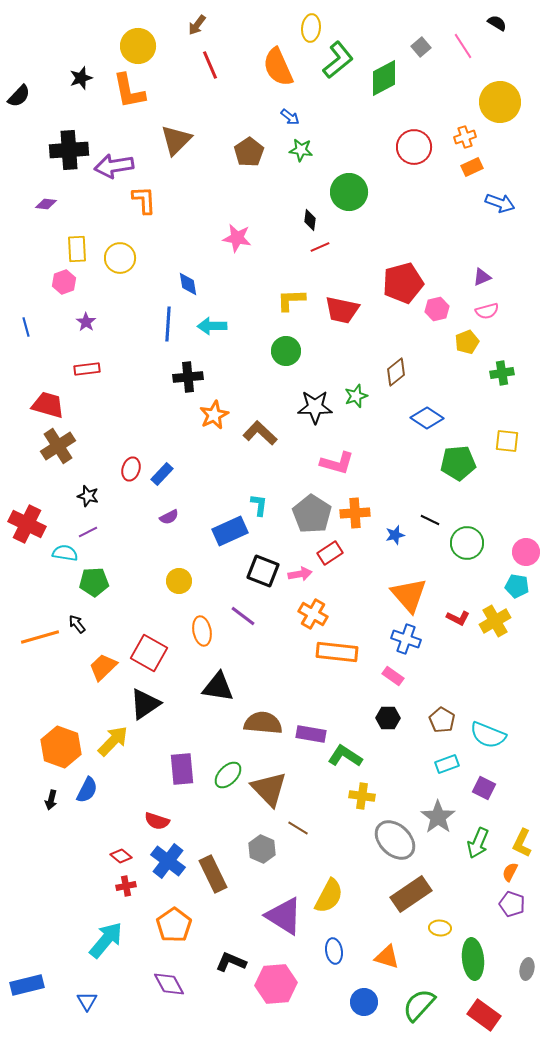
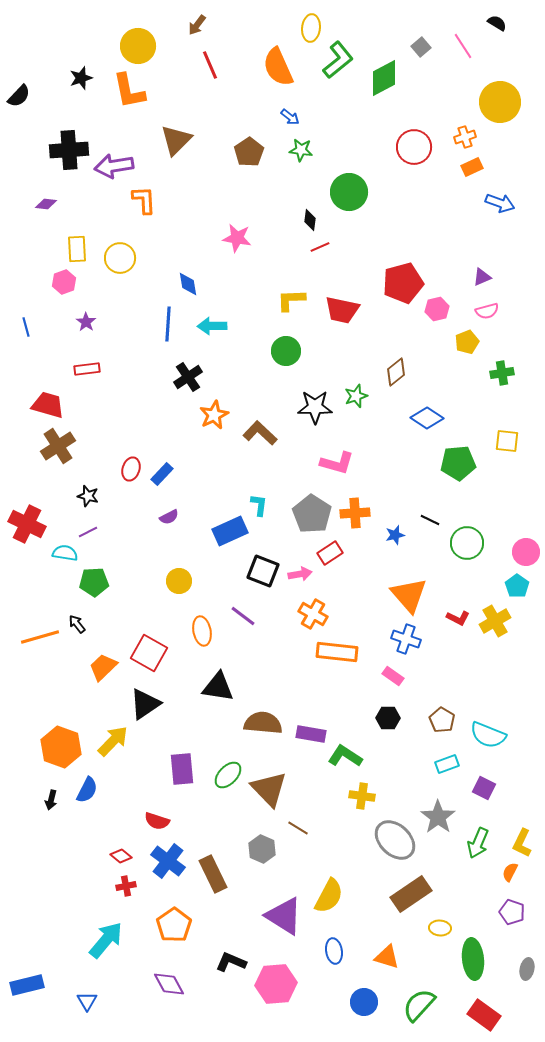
black cross at (188, 377): rotated 28 degrees counterclockwise
cyan pentagon at (517, 586): rotated 25 degrees clockwise
purple pentagon at (512, 904): moved 8 px down
